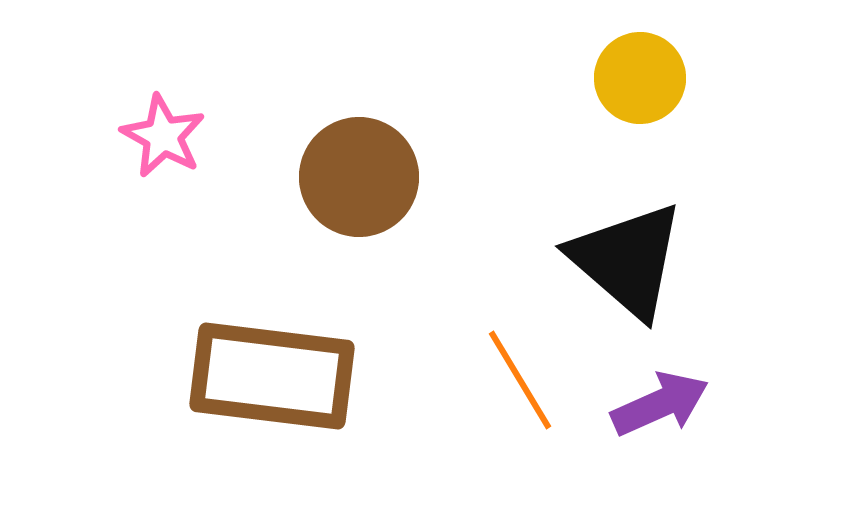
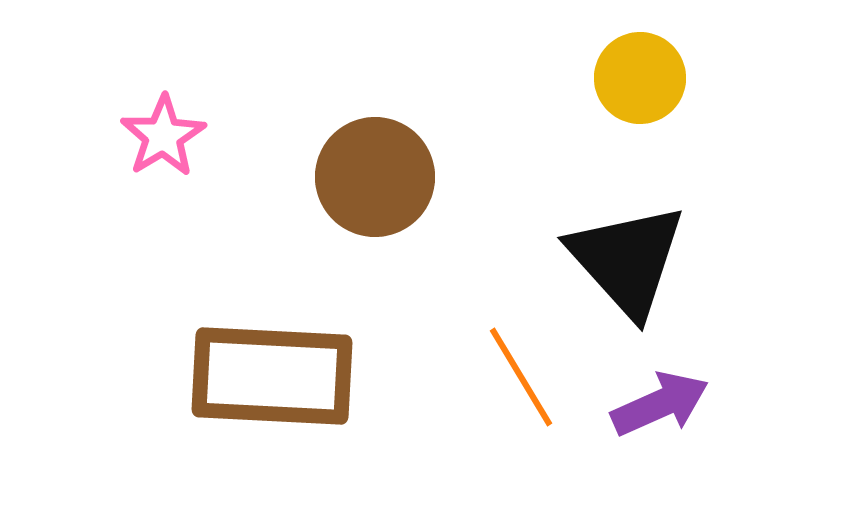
pink star: rotated 12 degrees clockwise
brown circle: moved 16 px right
black triangle: rotated 7 degrees clockwise
brown rectangle: rotated 4 degrees counterclockwise
orange line: moved 1 px right, 3 px up
